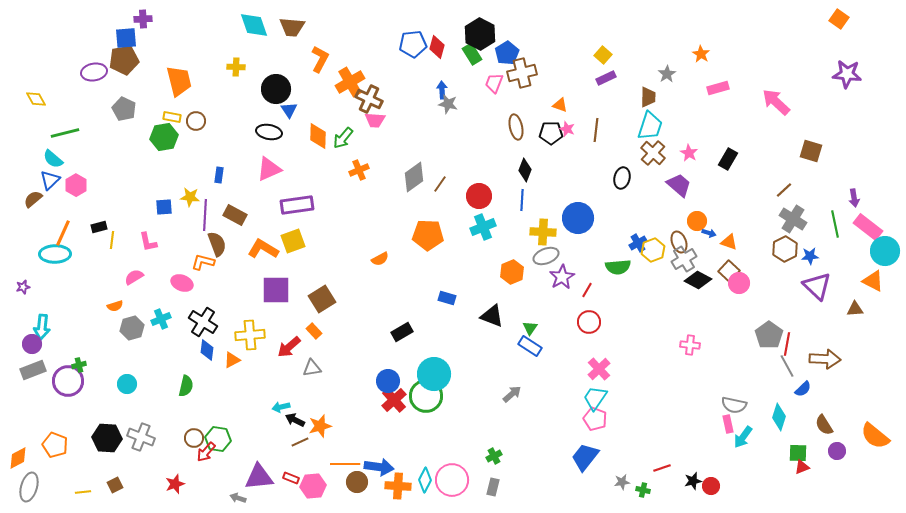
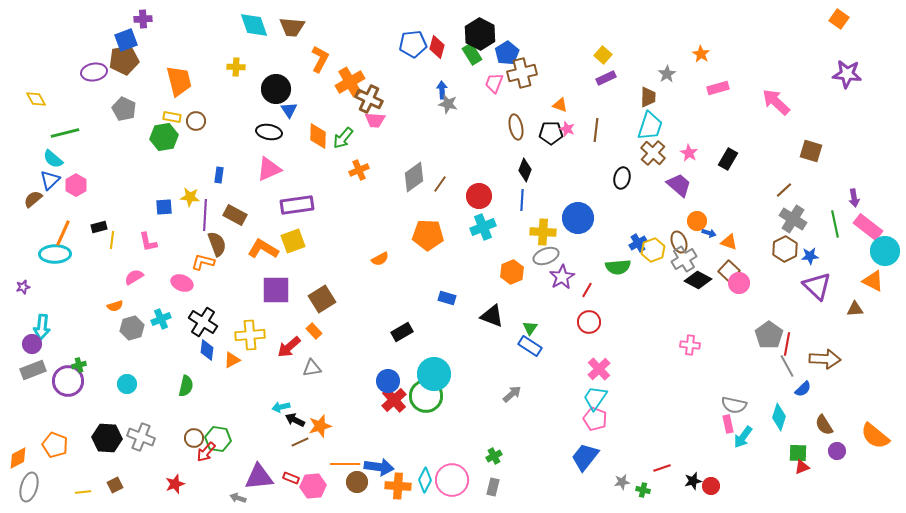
blue square at (126, 38): moved 2 px down; rotated 15 degrees counterclockwise
